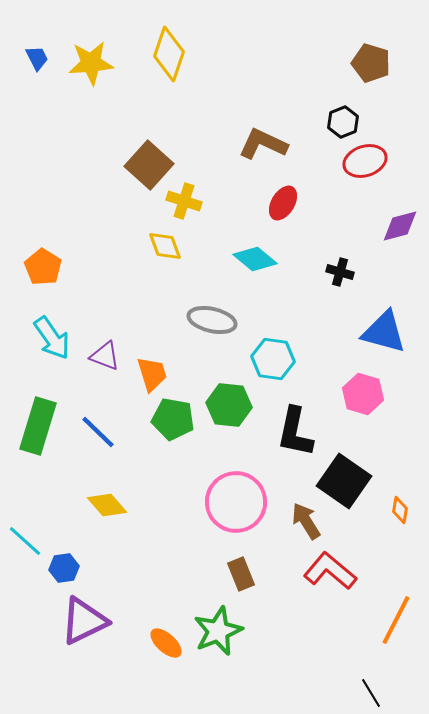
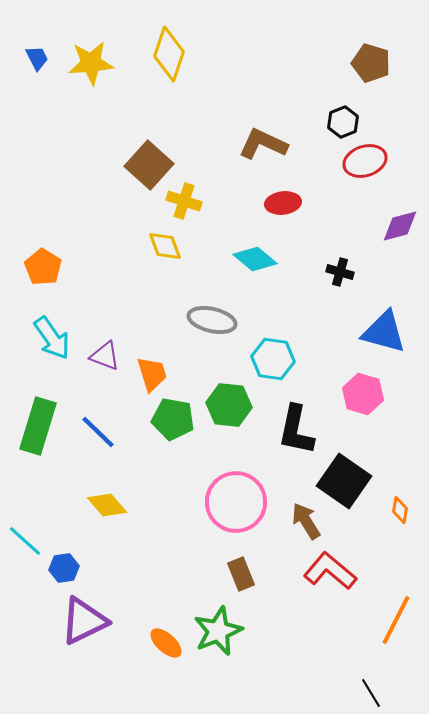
red ellipse at (283, 203): rotated 52 degrees clockwise
black L-shape at (295, 432): moved 1 px right, 2 px up
